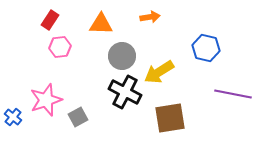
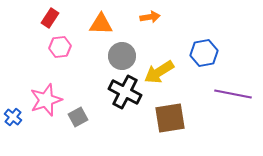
red rectangle: moved 2 px up
blue hexagon: moved 2 px left, 5 px down; rotated 24 degrees counterclockwise
